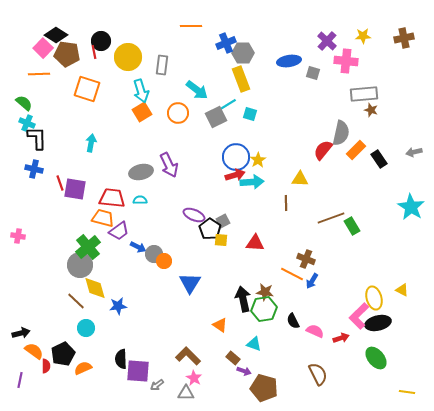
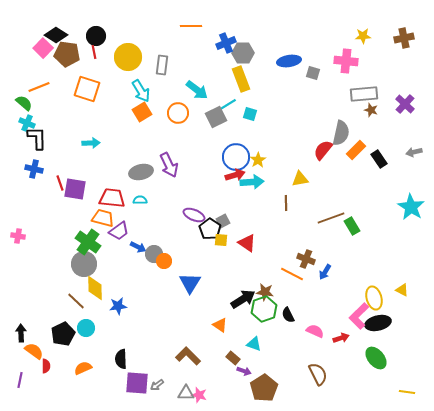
black circle at (101, 41): moved 5 px left, 5 px up
purple cross at (327, 41): moved 78 px right, 63 px down
orange line at (39, 74): moved 13 px down; rotated 20 degrees counterclockwise
cyan arrow at (141, 91): rotated 15 degrees counterclockwise
cyan arrow at (91, 143): rotated 78 degrees clockwise
yellow triangle at (300, 179): rotated 12 degrees counterclockwise
red triangle at (255, 243): moved 8 px left; rotated 30 degrees clockwise
green cross at (88, 247): moved 5 px up; rotated 15 degrees counterclockwise
gray circle at (80, 265): moved 4 px right, 1 px up
blue arrow at (312, 281): moved 13 px right, 9 px up
yellow diamond at (95, 288): rotated 15 degrees clockwise
black arrow at (243, 299): rotated 70 degrees clockwise
green hexagon at (264, 309): rotated 10 degrees counterclockwise
black semicircle at (293, 321): moved 5 px left, 6 px up
black arrow at (21, 333): rotated 78 degrees counterclockwise
black pentagon at (63, 354): moved 20 px up
purple square at (138, 371): moved 1 px left, 12 px down
pink star at (194, 378): moved 5 px right, 17 px down; rotated 14 degrees counterclockwise
brown pentagon at (264, 388): rotated 24 degrees clockwise
